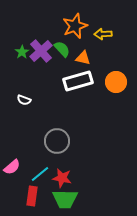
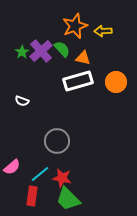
yellow arrow: moved 3 px up
white semicircle: moved 2 px left, 1 px down
green trapezoid: moved 3 px right; rotated 44 degrees clockwise
